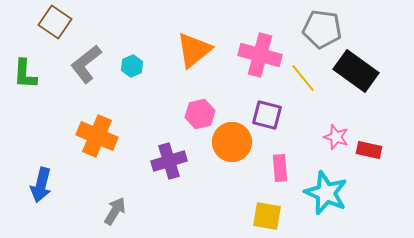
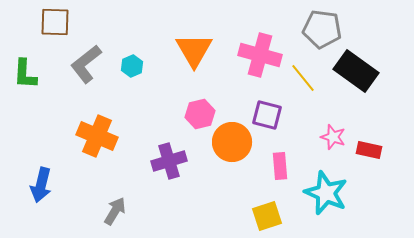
brown square: rotated 32 degrees counterclockwise
orange triangle: rotated 21 degrees counterclockwise
pink star: moved 3 px left
pink rectangle: moved 2 px up
yellow square: rotated 28 degrees counterclockwise
